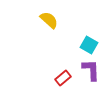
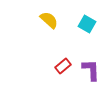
cyan square: moved 2 px left, 21 px up
red rectangle: moved 12 px up
